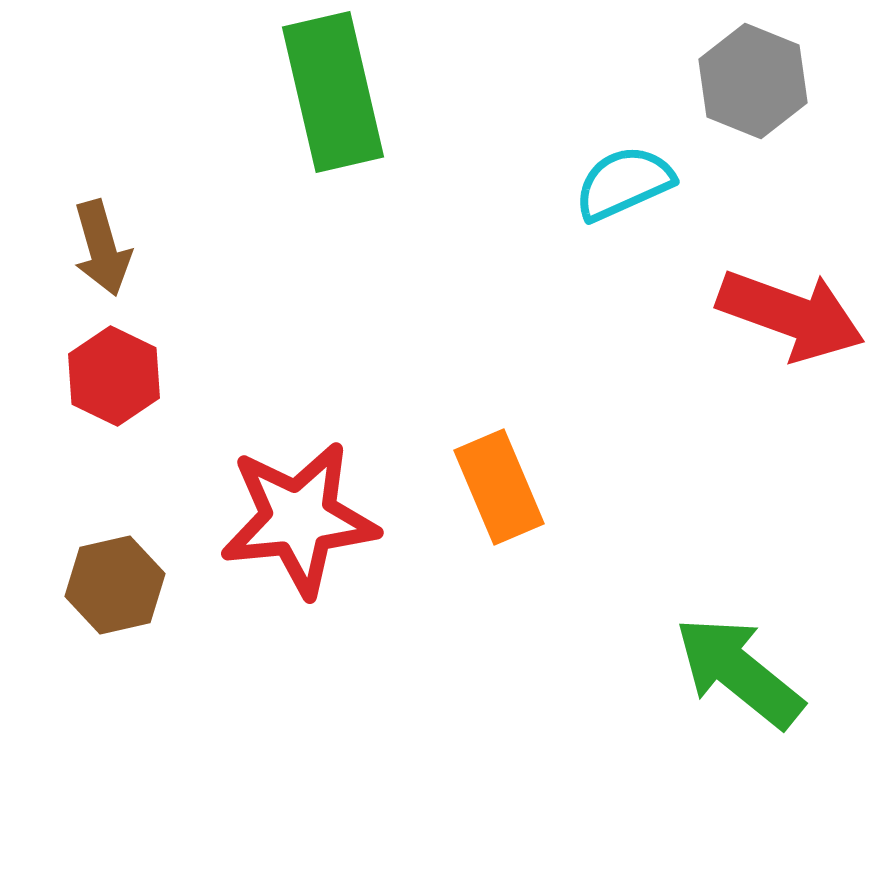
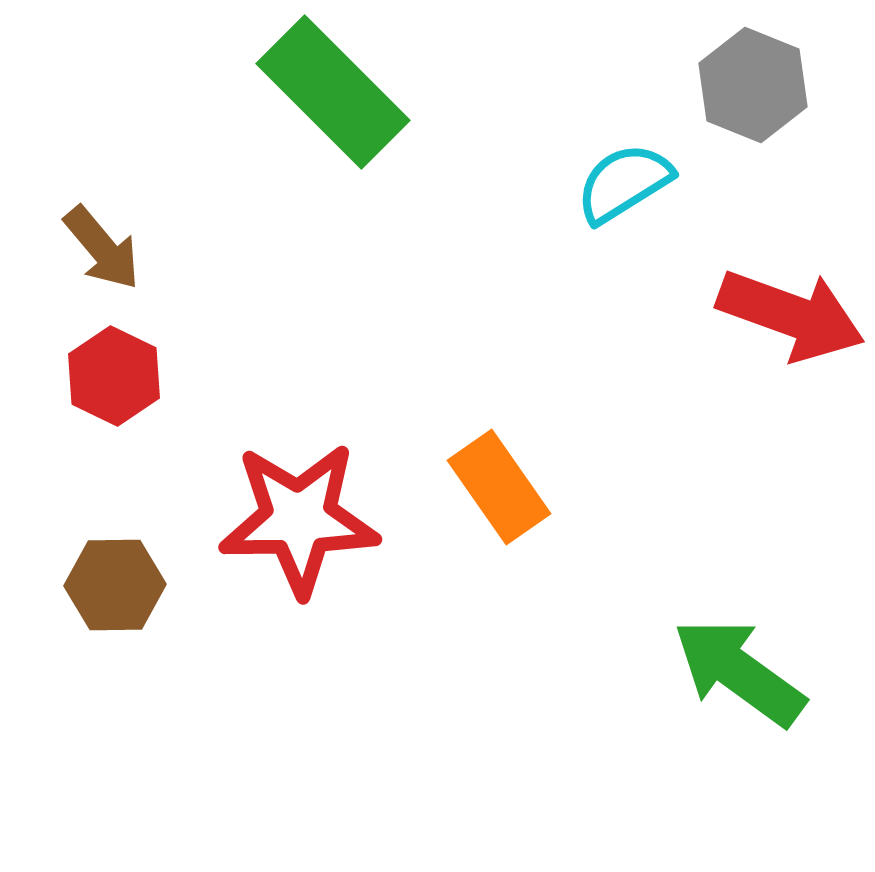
gray hexagon: moved 4 px down
green rectangle: rotated 32 degrees counterclockwise
cyan semicircle: rotated 8 degrees counterclockwise
brown arrow: rotated 24 degrees counterclockwise
orange rectangle: rotated 12 degrees counterclockwise
red star: rotated 5 degrees clockwise
brown hexagon: rotated 12 degrees clockwise
green arrow: rotated 3 degrees counterclockwise
